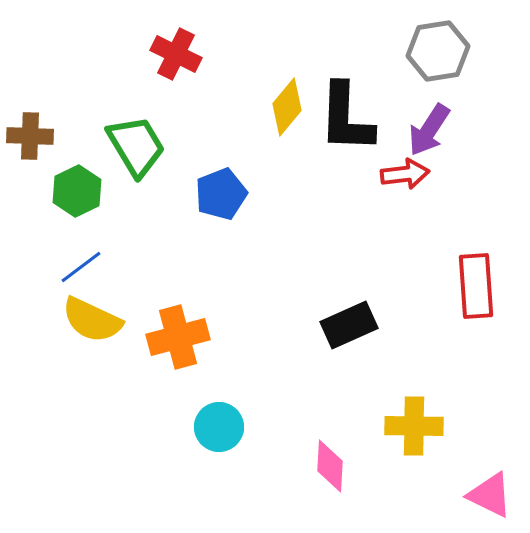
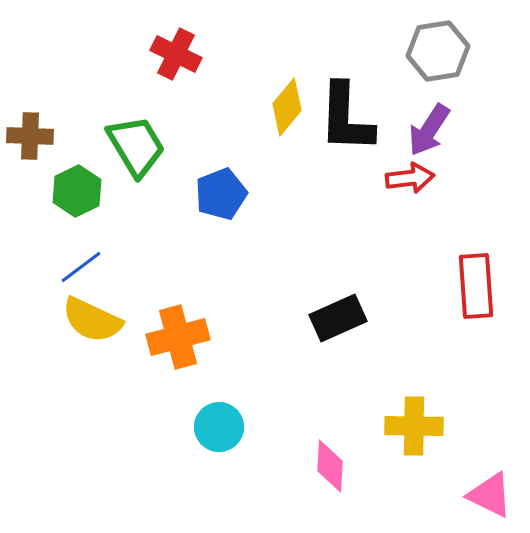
red arrow: moved 5 px right, 4 px down
black rectangle: moved 11 px left, 7 px up
